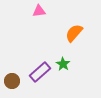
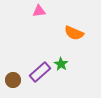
orange semicircle: rotated 108 degrees counterclockwise
green star: moved 2 px left
brown circle: moved 1 px right, 1 px up
